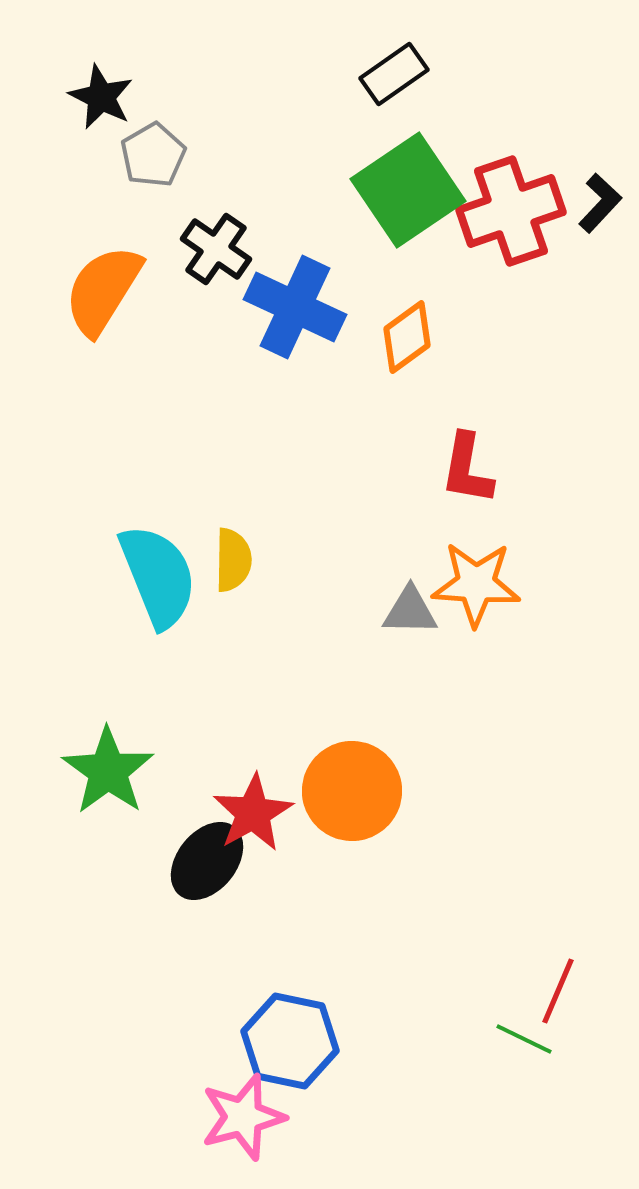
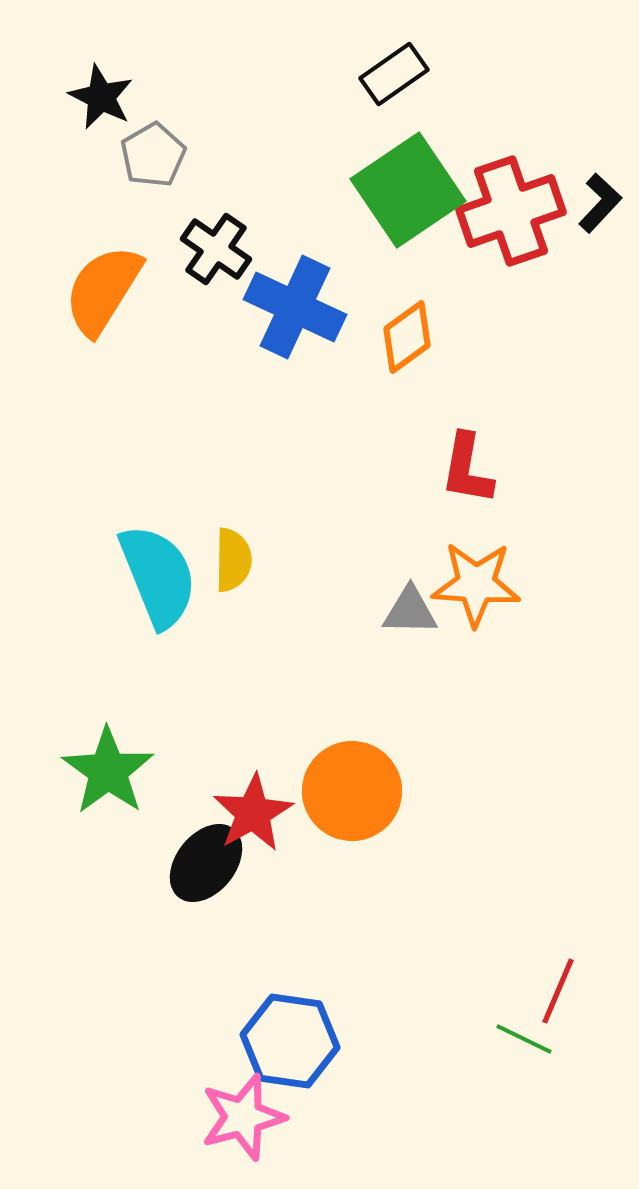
black ellipse: moved 1 px left, 2 px down
blue hexagon: rotated 4 degrees counterclockwise
